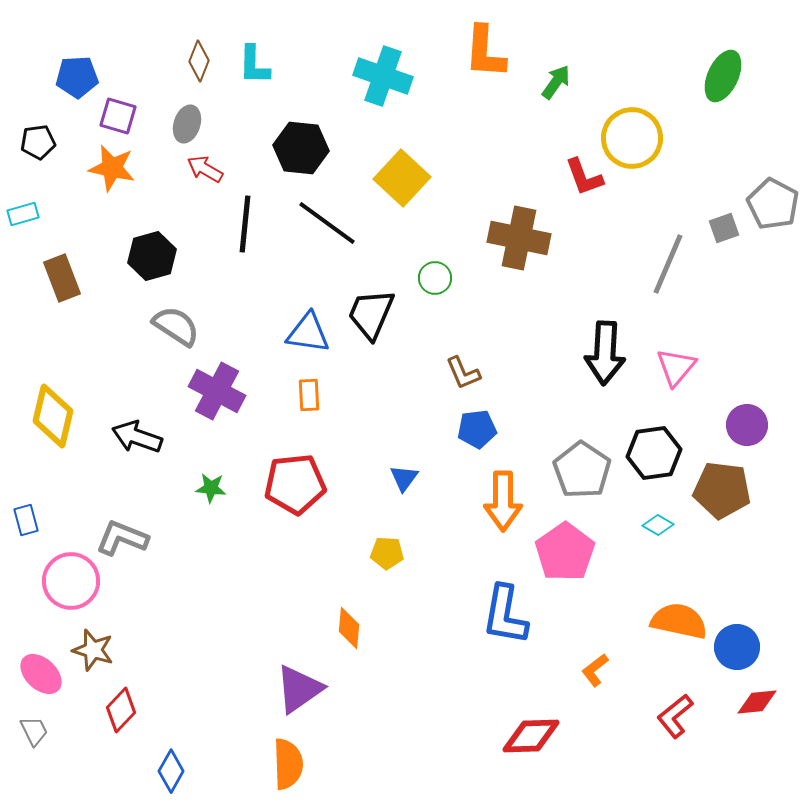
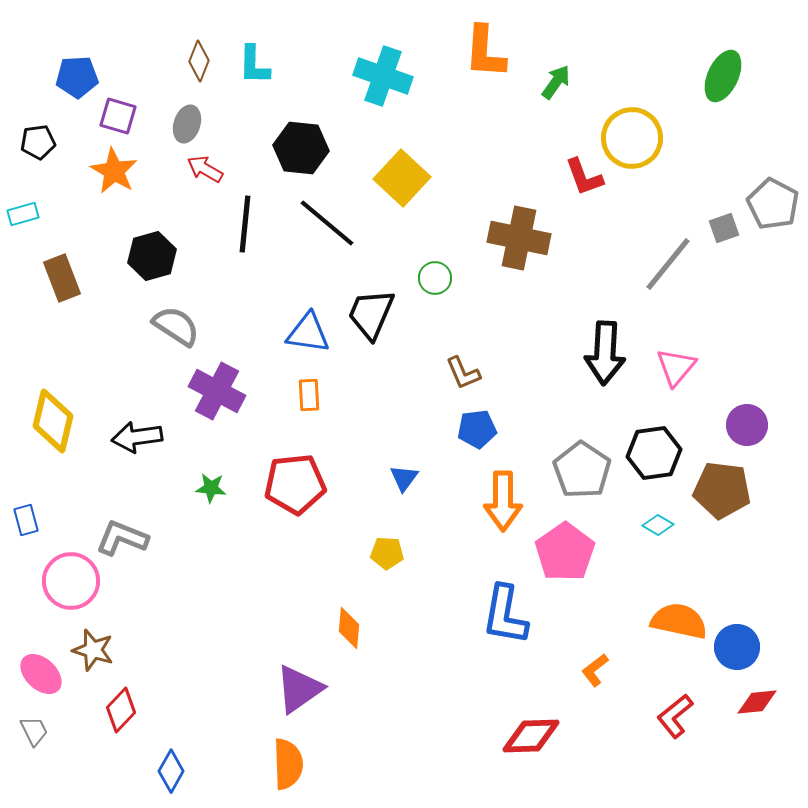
orange star at (112, 168): moved 2 px right, 3 px down; rotated 18 degrees clockwise
black line at (327, 223): rotated 4 degrees clockwise
gray line at (668, 264): rotated 16 degrees clockwise
yellow diamond at (53, 416): moved 5 px down
black arrow at (137, 437): rotated 27 degrees counterclockwise
